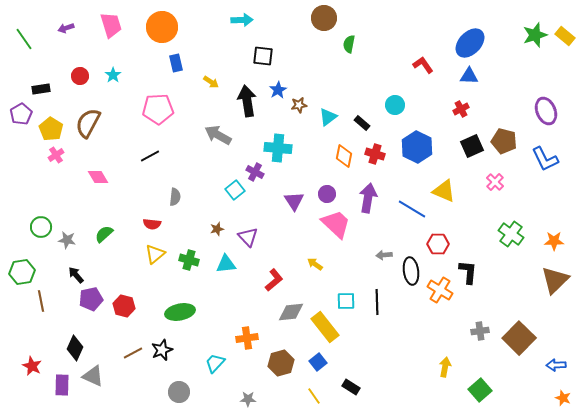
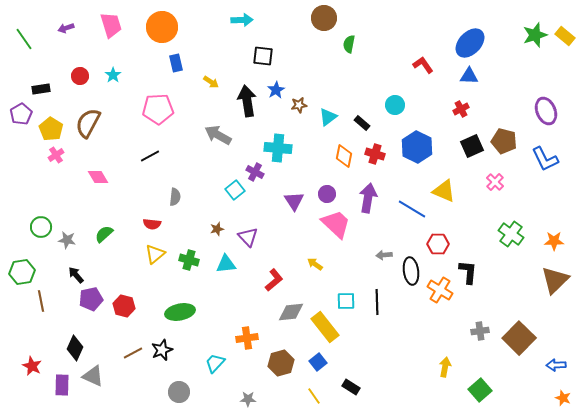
blue star at (278, 90): moved 2 px left
